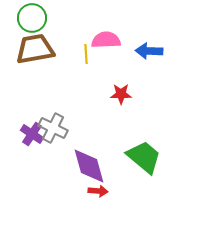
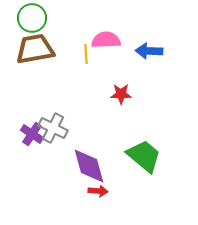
green trapezoid: moved 1 px up
